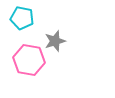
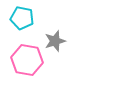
pink hexagon: moved 2 px left
